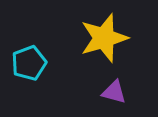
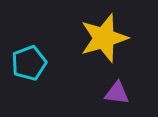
purple triangle: moved 3 px right, 1 px down; rotated 8 degrees counterclockwise
